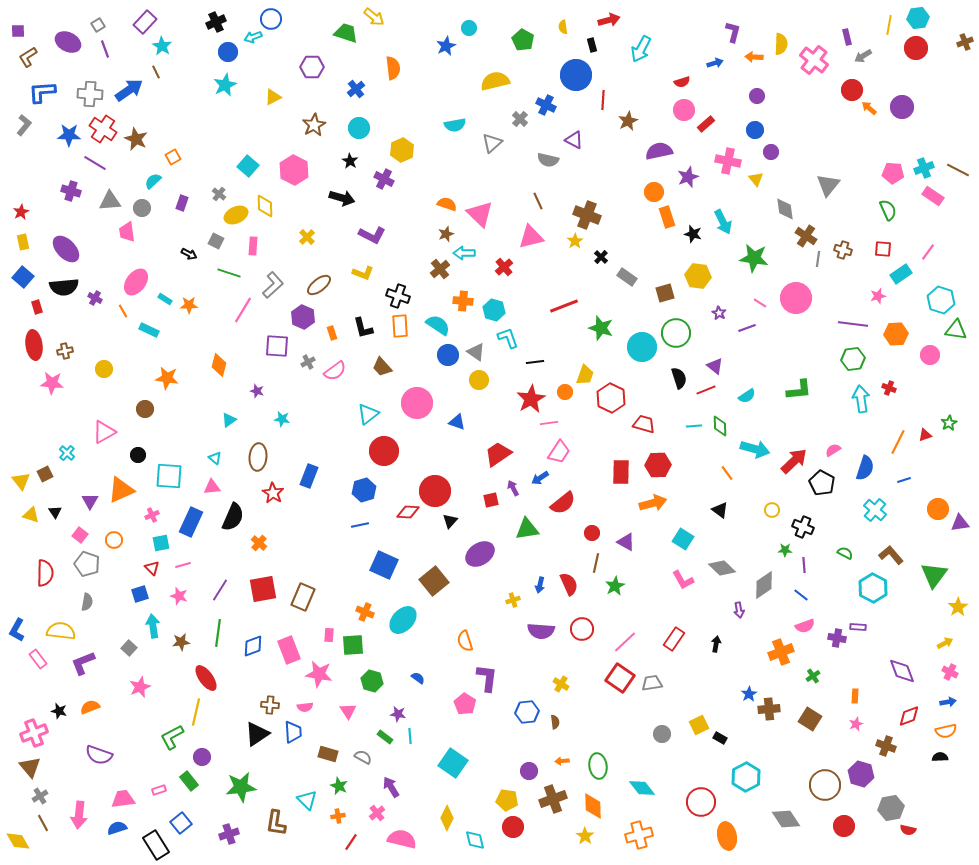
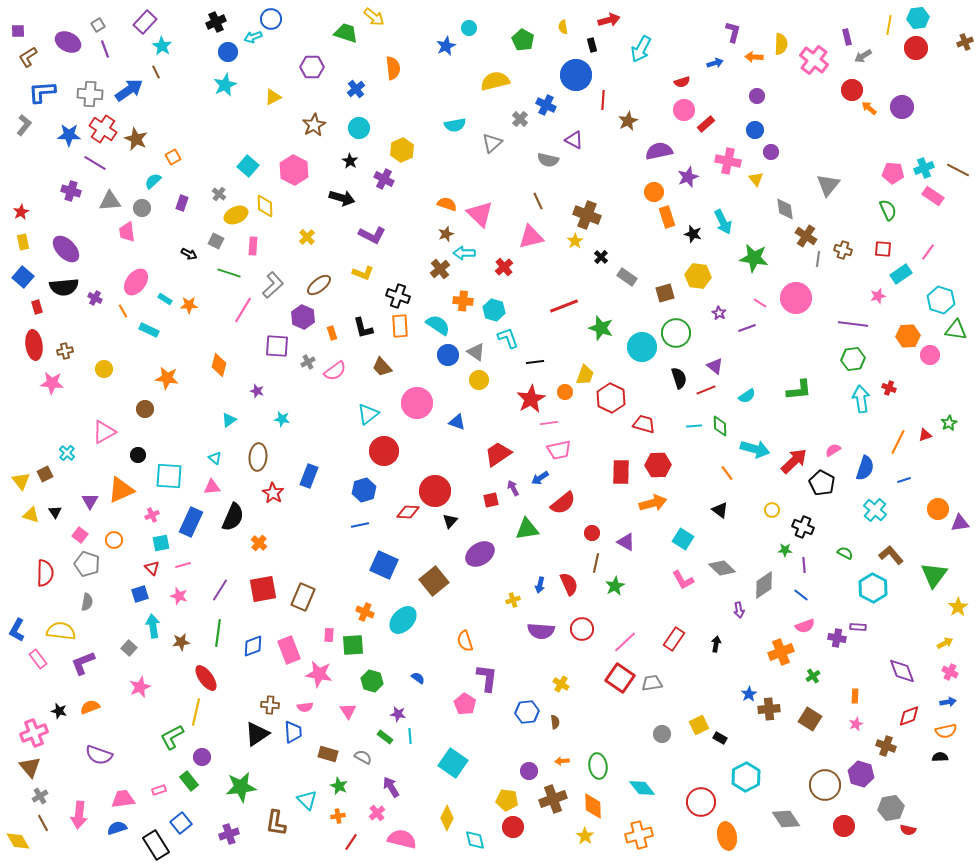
orange hexagon at (896, 334): moved 12 px right, 2 px down
pink trapezoid at (559, 452): moved 2 px up; rotated 45 degrees clockwise
